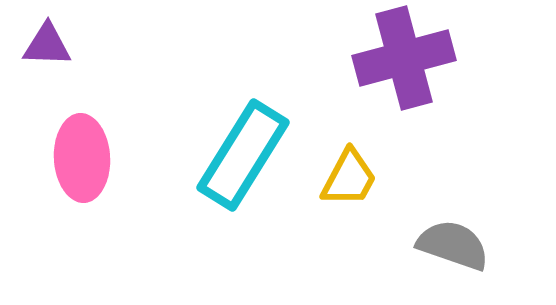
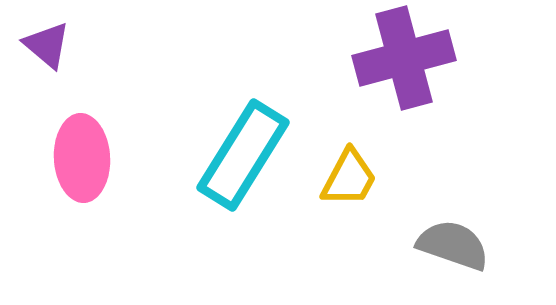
purple triangle: rotated 38 degrees clockwise
